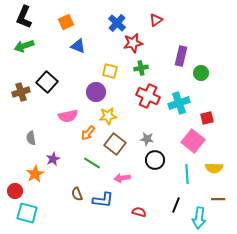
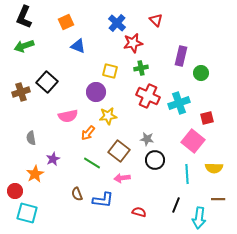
red triangle: rotated 40 degrees counterclockwise
brown square: moved 4 px right, 7 px down
